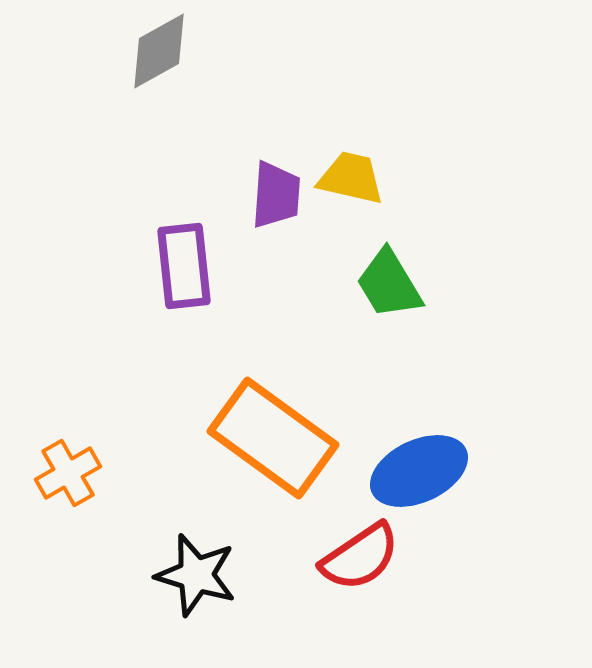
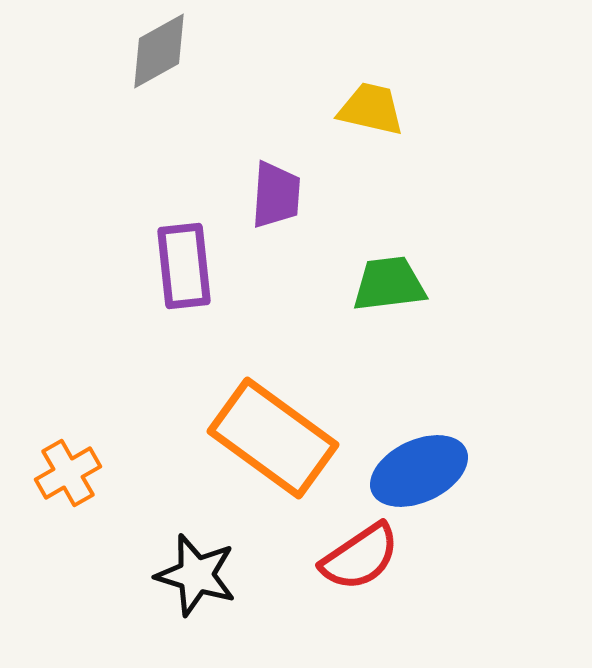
yellow trapezoid: moved 20 px right, 69 px up
green trapezoid: rotated 114 degrees clockwise
